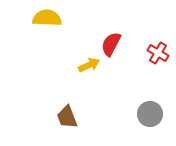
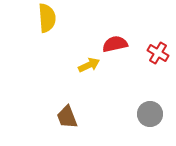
yellow semicircle: rotated 84 degrees clockwise
red semicircle: moved 4 px right; rotated 50 degrees clockwise
